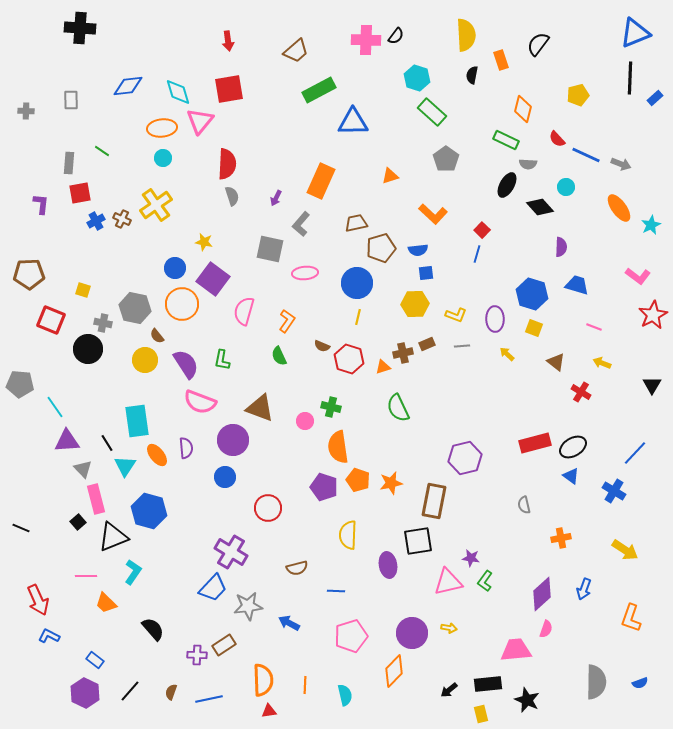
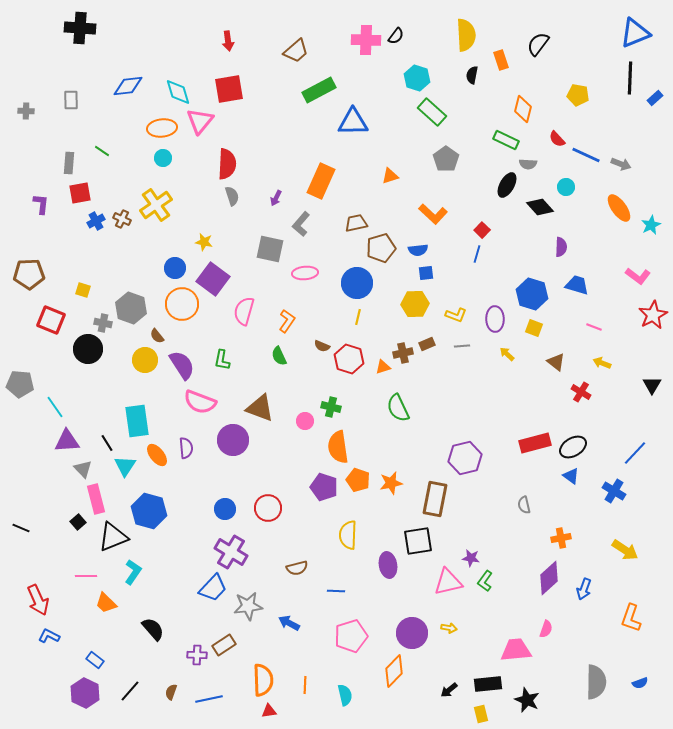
yellow pentagon at (578, 95): rotated 25 degrees clockwise
gray hexagon at (135, 308): moved 4 px left; rotated 8 degrees clockwise
purple semicircle at (186, 364): moved 4 px left, 1 px down
blue circle at (225, 477): moved 32 px down
brown rectangle at (434, 501): moved 1 px right, 2 px up
purple diamond at (542, 594): moved 7 px right, 16 px up
